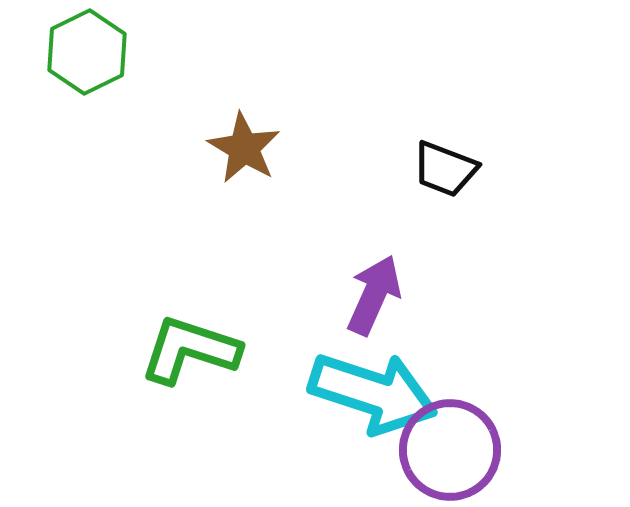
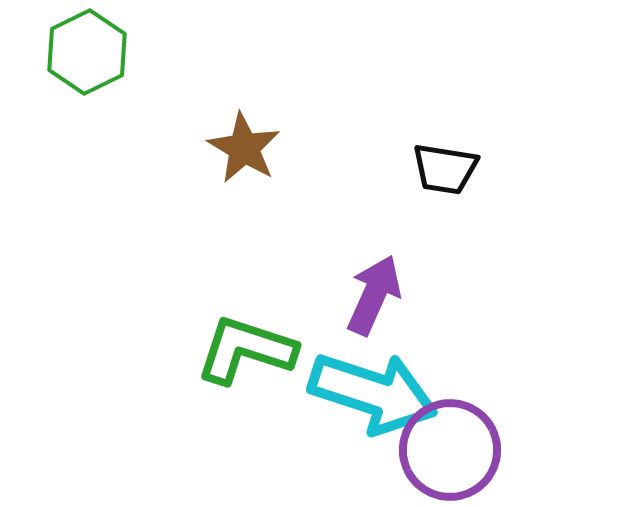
black trapezoid: rotated 12 degrees counterclockwise
green L-shape: moved 56 px right
